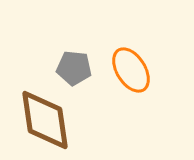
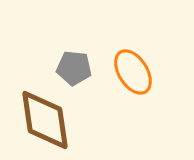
orange ellipse: moved 2 px right, 2 px down
